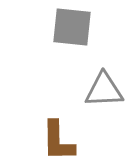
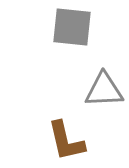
brown L-shape: moved 8 px right; rotated 12 degrees counterclockwise
